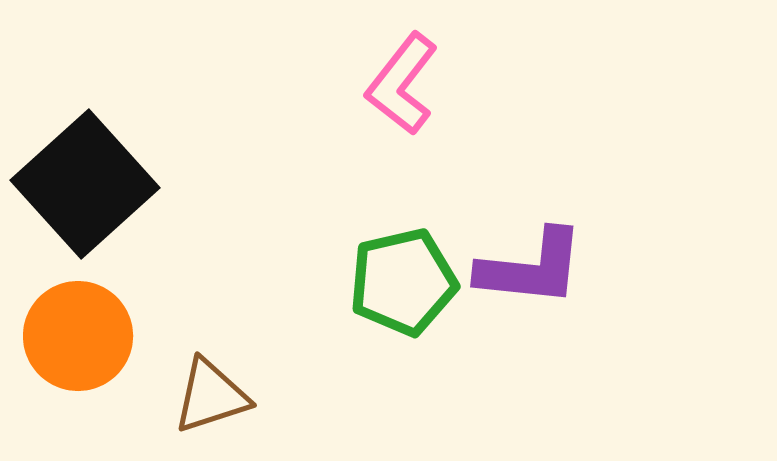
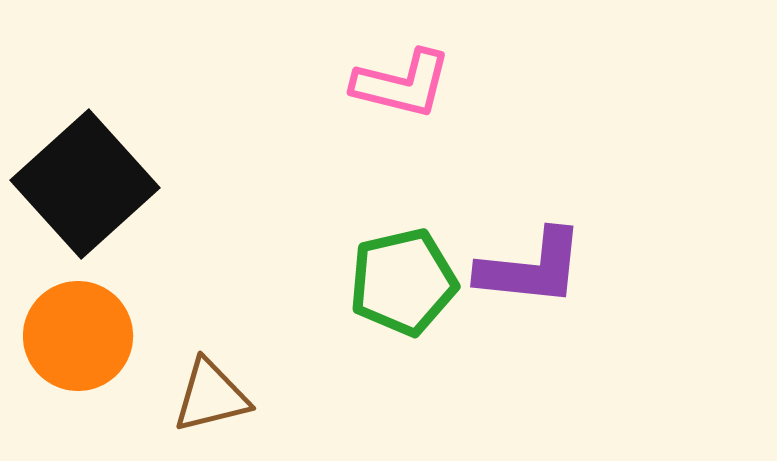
pink L-shape: rotated 114 degrees counterclockwise
brown triangle: rotated 4 degrees clockwise
